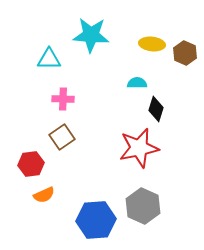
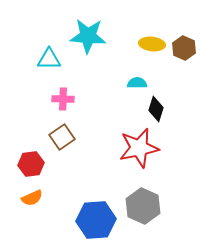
cyan star: moved 3 px left, 1 px down
brown hexagon: moved 1 px left, 5 px up
orange semicircle: moved 12 px left, 3 px down
